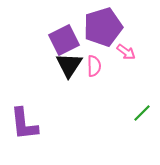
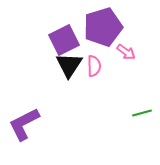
green line: rotated 30 degrees clockwise
purple L-shape: rotated 69 degrees clockwise
